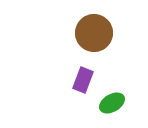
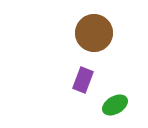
green ellipse: moved 3 px right, 2 px down
